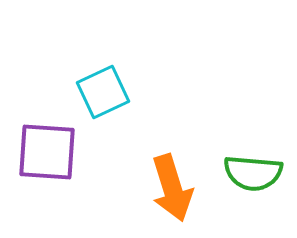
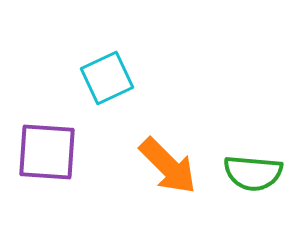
cyan square: moved 4 px right, 14 px up
orange arrow: moved 4 px left, 22 px up; rotated 28 degrees counterclockwise
